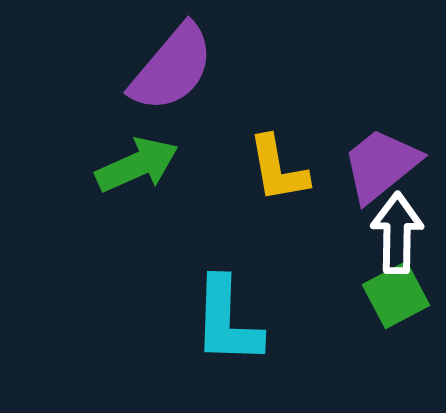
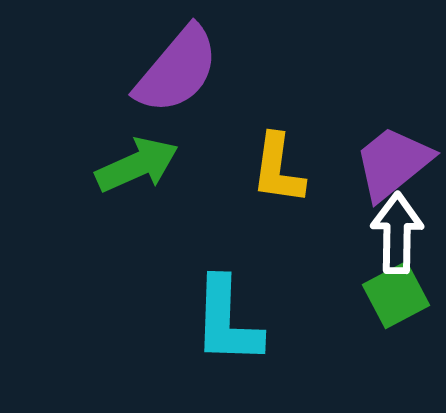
purple semicircle: moved 5 px right, 2 px down
purple trapezoid: moved 12 px right, 2 px up
yellow L-shape: rotated 18 degrees clockwise
